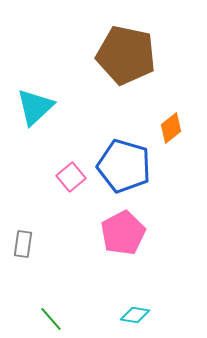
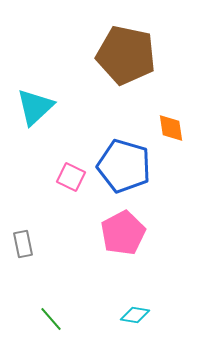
orange diamond: rotated 60 degrees counterclockwise
pink square: rotated 24 degrees counterclockwise
gray rectangle: rotated 20 degrees counterclockwise
